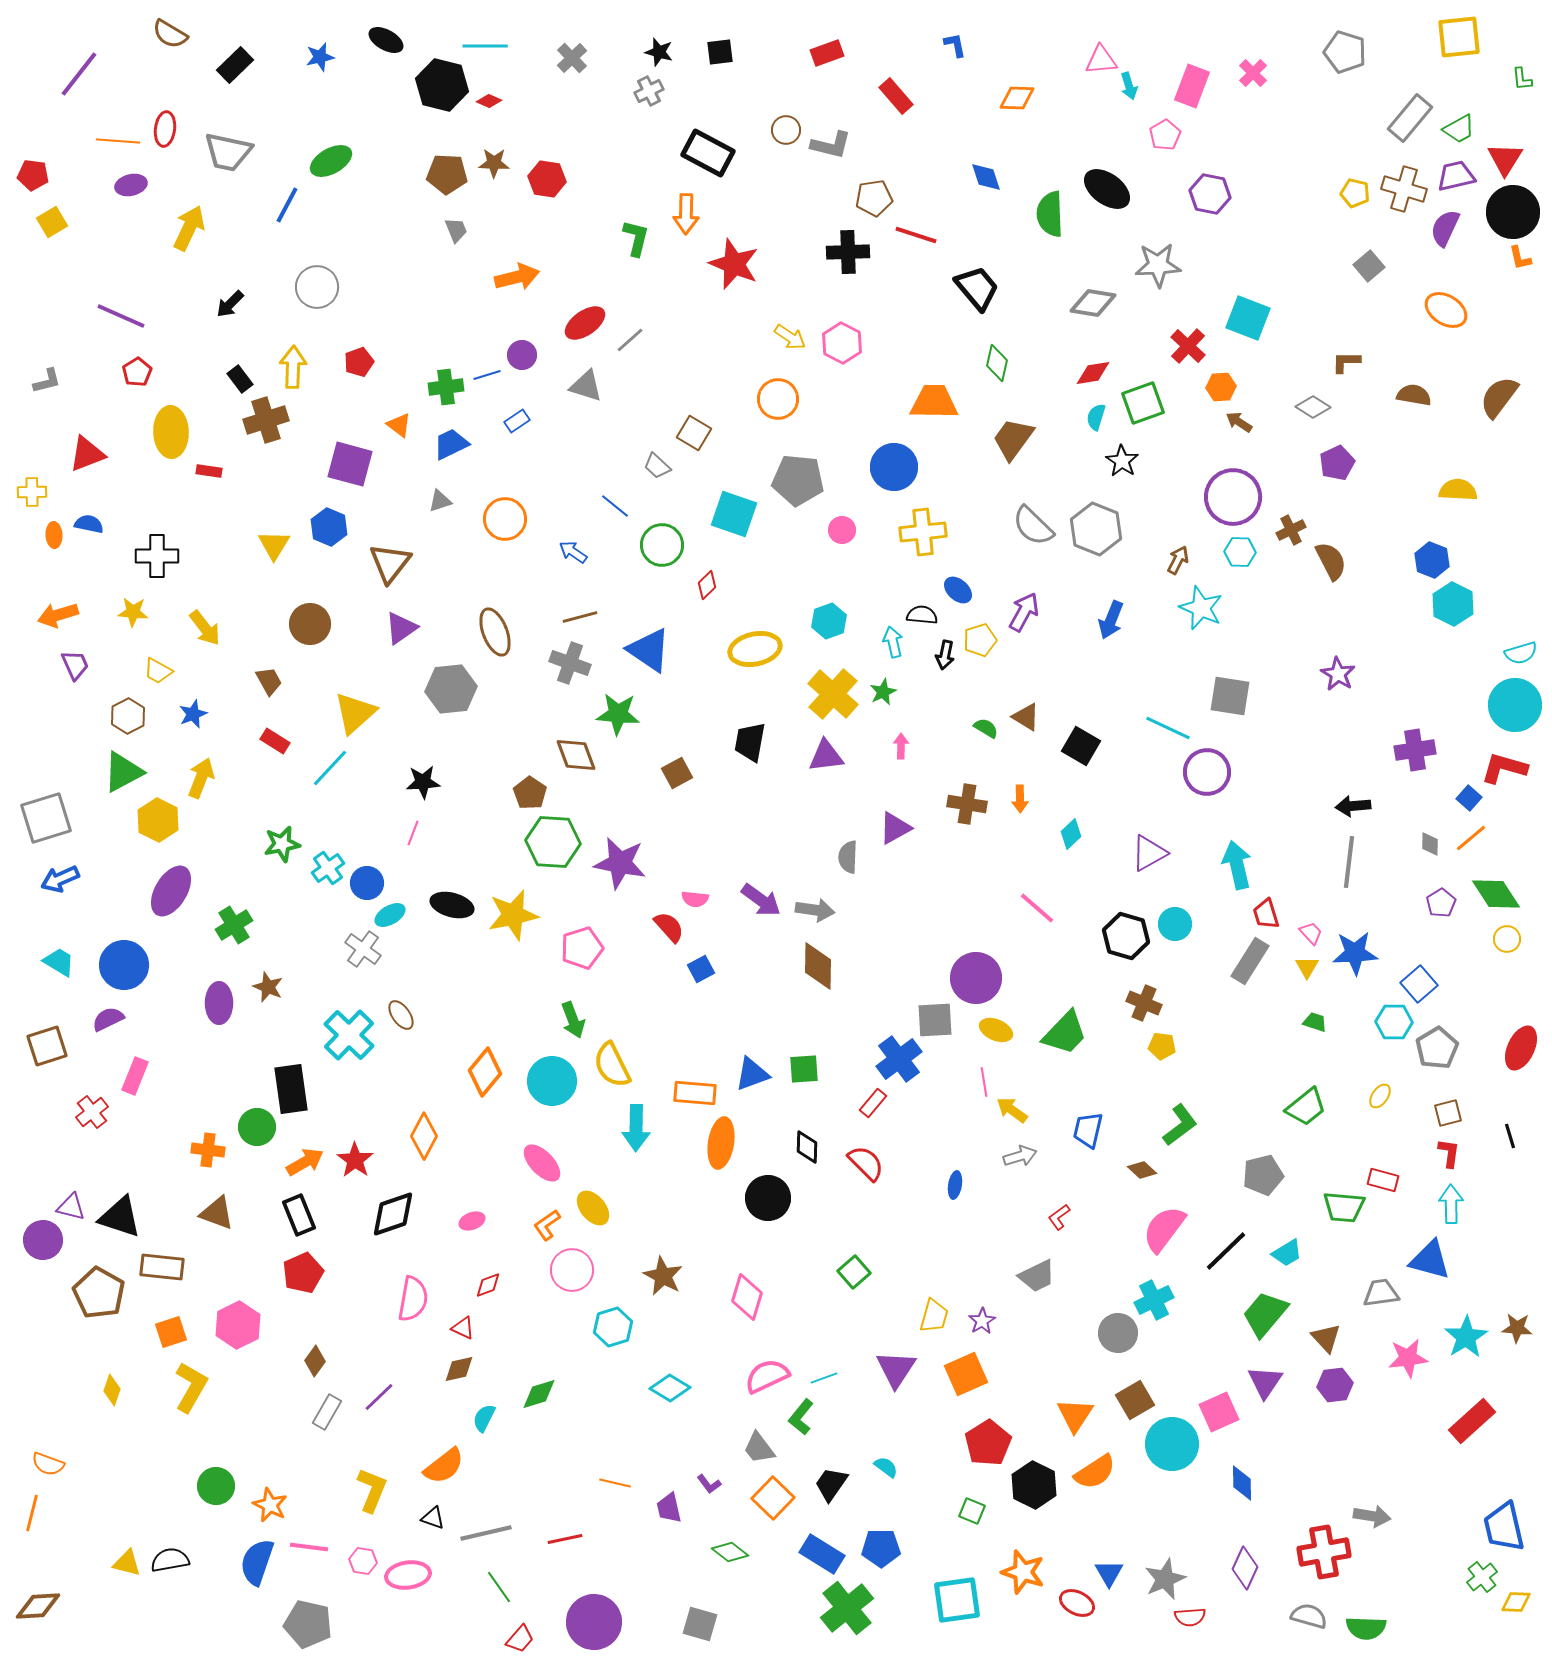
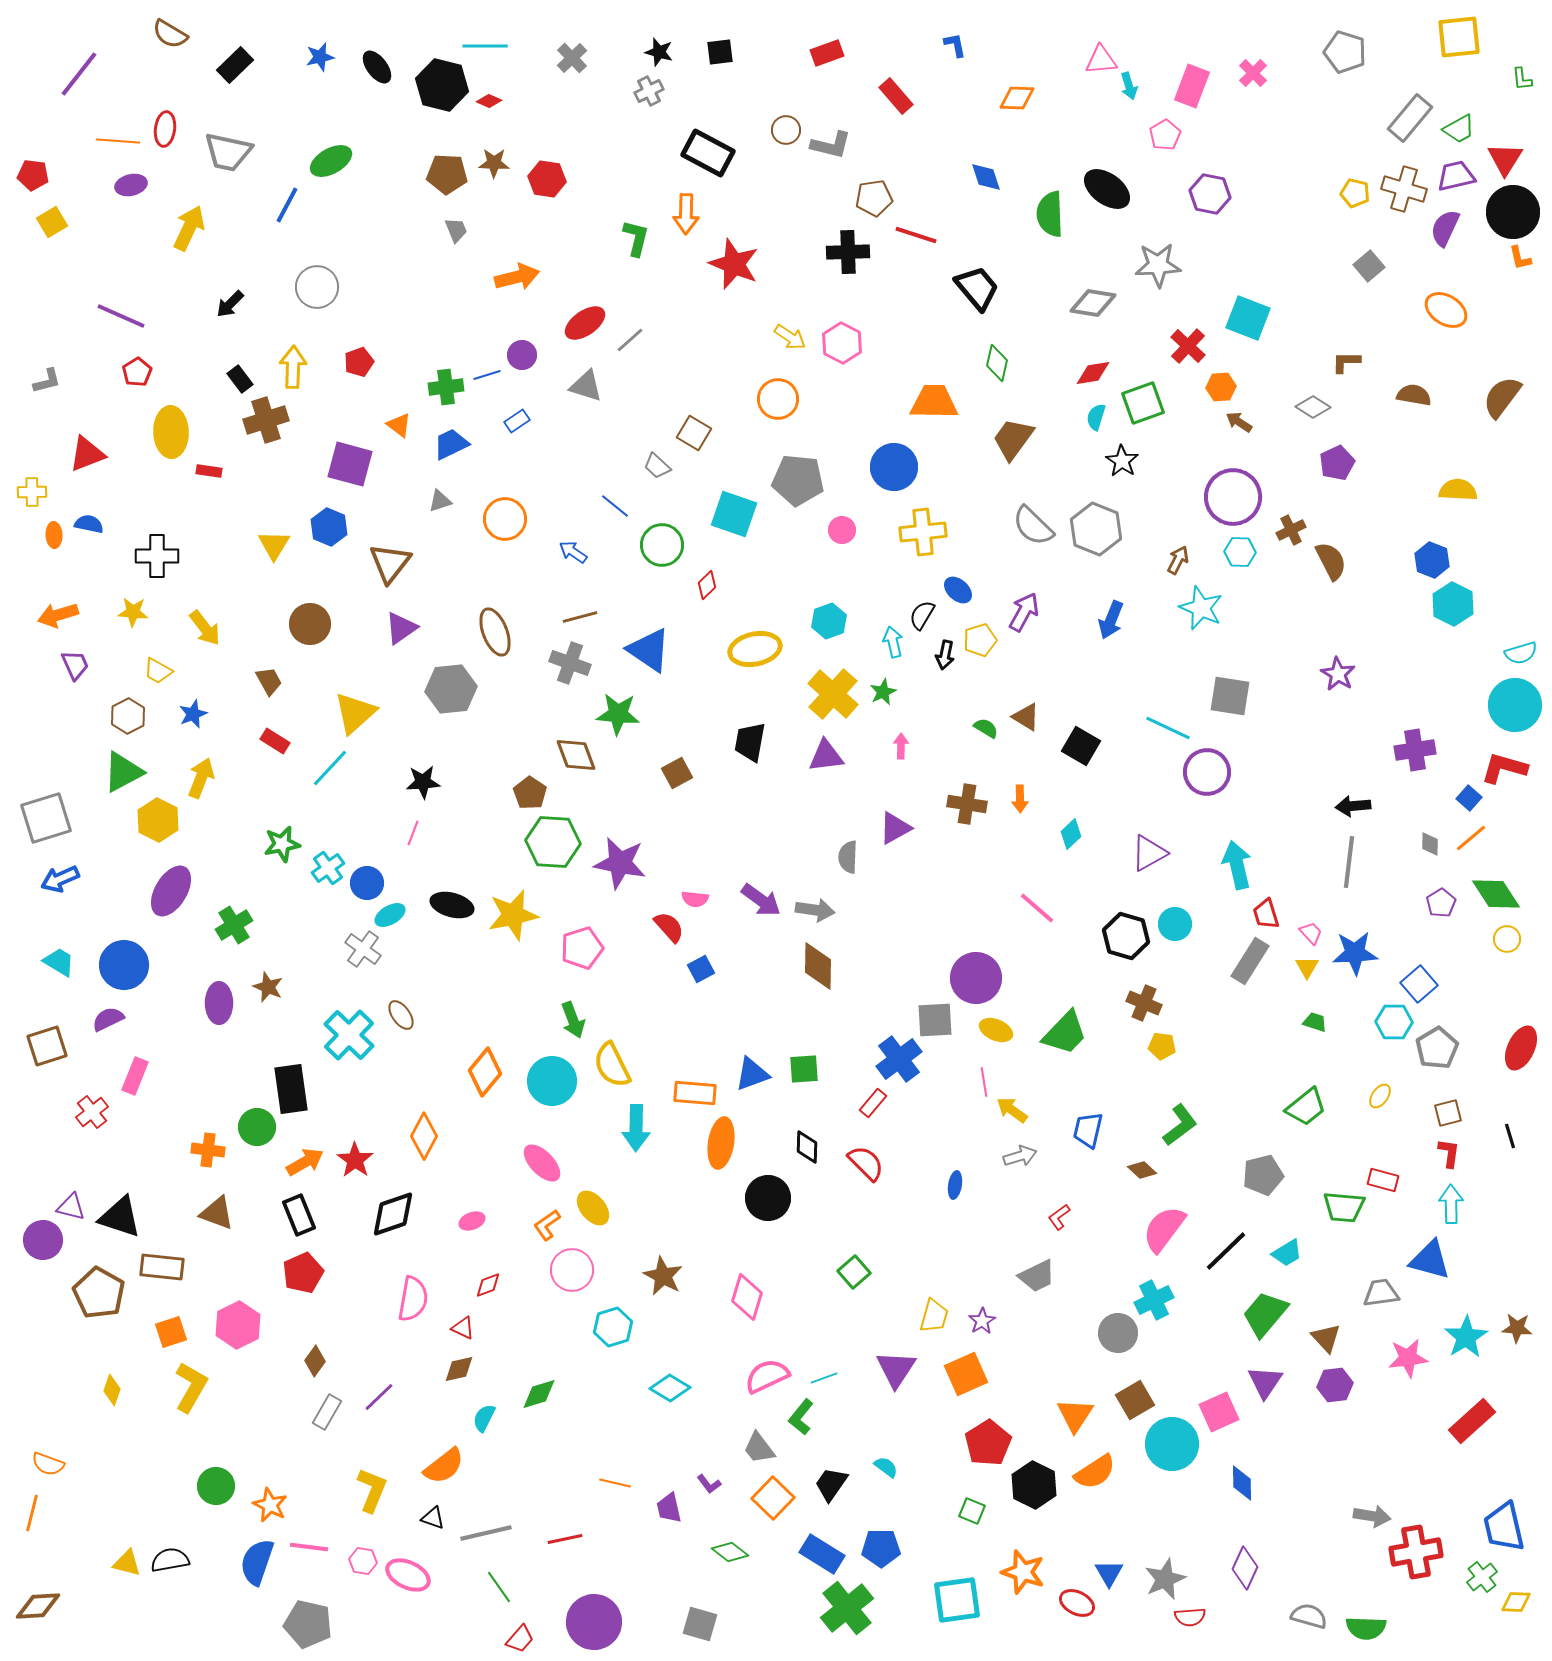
black ellipse at (386, 40): moved 9 px left, 27 px down; rotated 24 degrees clockwise
brown semicircle at (1499, 397): moved 3 px right
black semicircle at (922, 615): rotated 64 degrees counterclockwise
red cross at (1324, 1552): moved 92 px right
pink ellipse at (408, 1575): rotated 33 degrees clockwise
